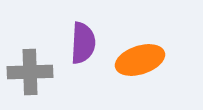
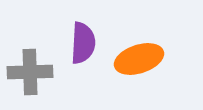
orange ellipse: moved 1 px left, 1 px up
